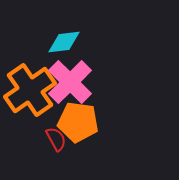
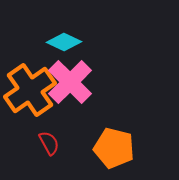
cyan diamond: rotated 32 degrees clockwise
orange pentagon: moved 36 px right, 26 px down; rotated 6 degrees clockwise
red semicircle: moved 7 px left, 4 px down
